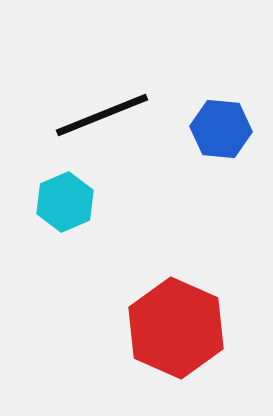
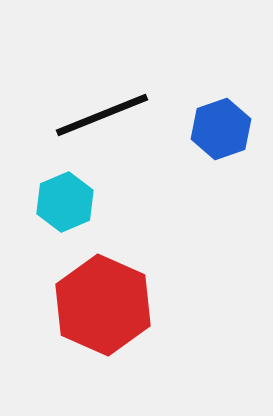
blue hexagon: rotated 24 degrees counterclockwise
red hexagon: moved 73 px left, 23 px up
